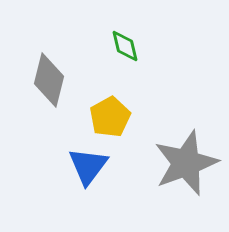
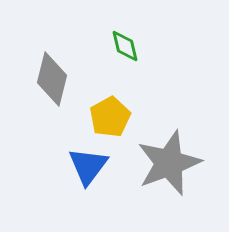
gray diamond: moved 3 px right, 1 px up
gray star: moved 17 px left
